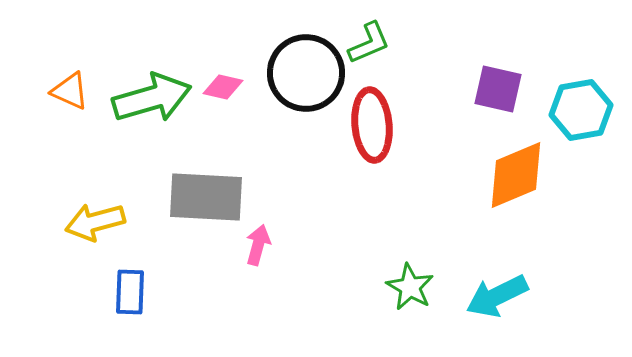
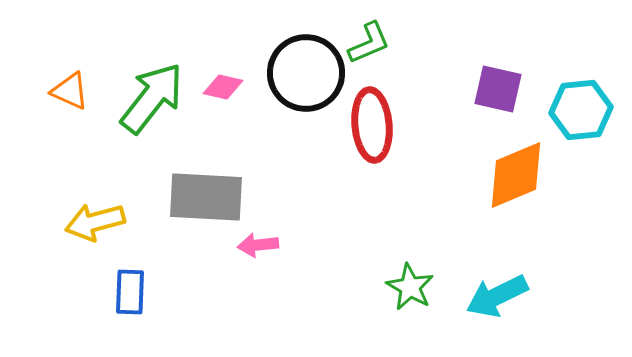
green arrow: rotated 36 degrees counterclockwise
cyan hexagon: rotated 4 degrees clockwise
pink arrow: rotated 111 degrees counterclockwise
